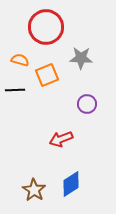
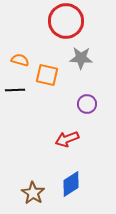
red circle: moved 20 px right, 6 px up
orange square: rotated 35 degrees clockwise
red arrow: moved 6 px right
brown star: moved 1 px left, 3 px down
